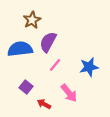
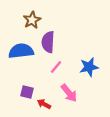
purple semicircle: rotated 25 degrees counterclockwise
blue semicircle: moved 1 px right, 2 px down
pink line: moved 1 px right, 2 px down
purple square: moved 1 px right, 5 px down; rotated 24 degrees counterclockwise
